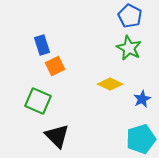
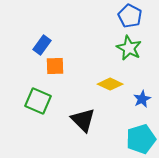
blue rectangle: rotated 54 degrees clockwise
orange square: rotated 24 degrees clockwise
black triangle: moved 26 px right, 16 px up
